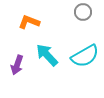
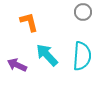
orange L-shape: rotated 55 degrees clockwise
cyan semicircle: moved 3 px left; rotated 56 degrees counterclockwise
purple arrow: rotated 96 degrees clockwise
